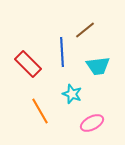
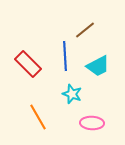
blue line: moved 3 px right, 4 px down
cyan trapezoid: rotated 20 degrees counterclockwise
orange line: moved 2 px left, 6 px down
pink ellipse: rotated 30 degrees clockwise
